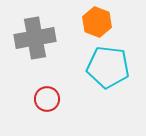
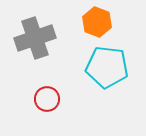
gray cross: rotated 9 degrees counterclockwise
cyan pentagon: moved 1 px left
